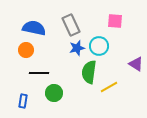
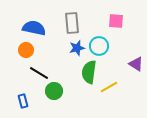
pink square: moved 1 px right
gray rectangle: moved 1 px right, 2 px up; rotated 20 degrees clockwise
black line: rotated 30 degrees clockwise
green circle: moved 2 px up
blue rectangle: rotated 24 degrees counterclockwise
